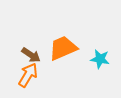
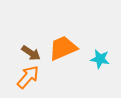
brown arrow: moved 2 px up
orange arrow: moved 2 px down; rotated 10 degrees clockwise
